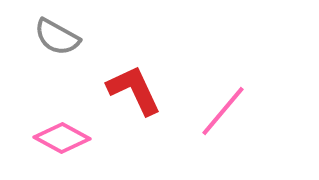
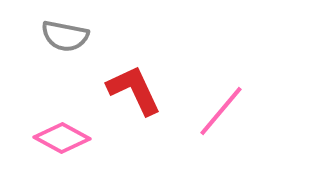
gray semicircle: moved 8 px right, 1 px up; rotated 18 degrees counterclockwise
pink line: moved 2 px left
